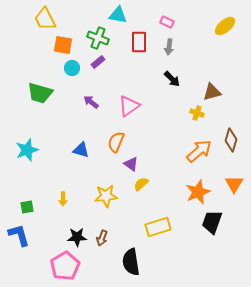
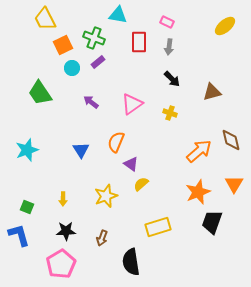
green cross: moved 4 px left
orange square: rotated 36 degrees counterclockwise
green trapezoid: rotated 40 degrees clockwise
pink triangle: moved 3 px right, 2 px up
yellow cross: moved 27 px left
brown diamond: rotated 30 degrees counterclockwise
blue triangle: rotated 42 degrees clockwise
yellow star: rotated 15 degrees counterclockwise
green square: rotated 32 degrees clockwise
black star: moved 11 px left, 6 px up
pink pentagon: moved 4 px left, 2 px up
